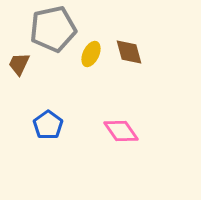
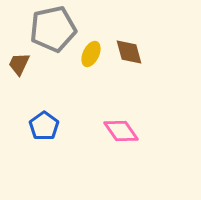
blue pentagon: moved 4 px left, 1 px down
